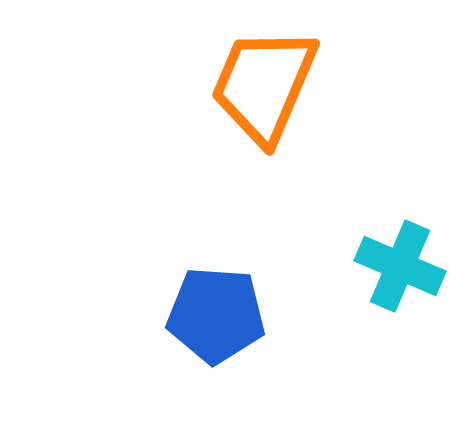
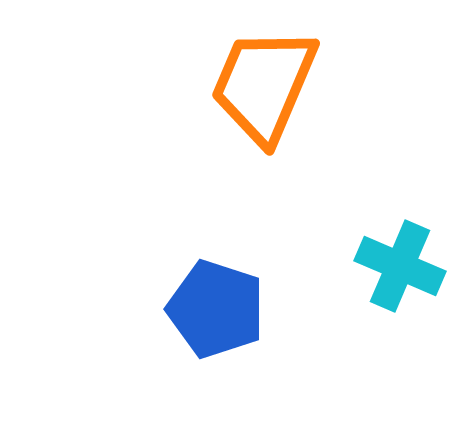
blue pentagon: moved 6 px up; rotated 14 degrees clockwise
